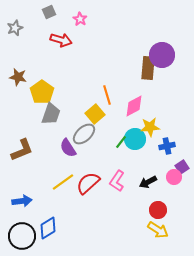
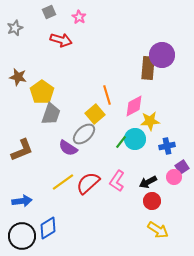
pink star: moved 1 px left, 2 px up
yellow star: moved 6 px up
purple semicircle: rotated 24 degrees counterclockwise
red circle: moved 6 px left, 9 px up
